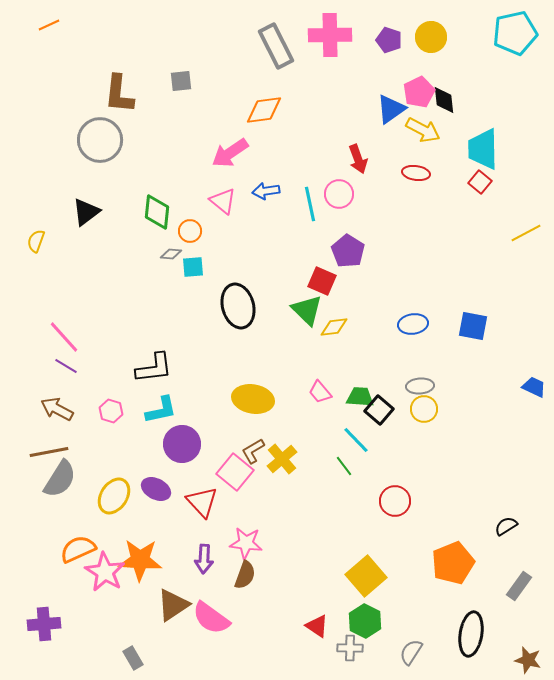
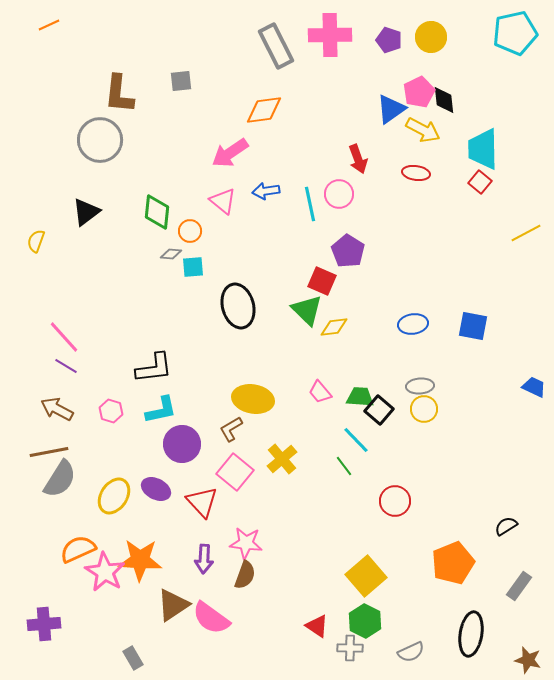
brown L-shape at (253, 451): moved 22 px left, 22 px up
gray semicircle at (411, 652): rotated 148 degrees counterclockwise
